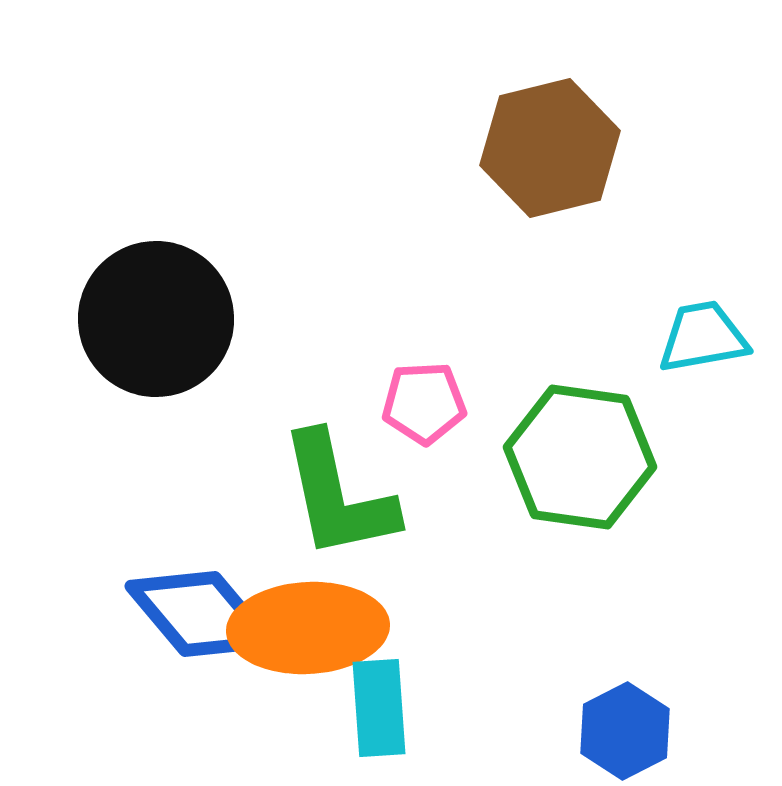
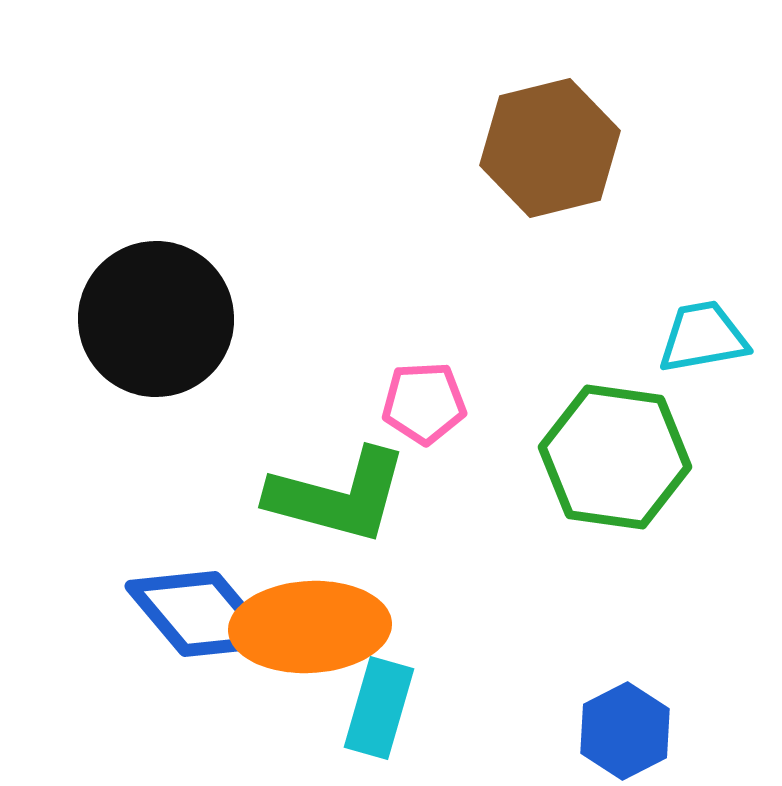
green hexagon: moved 35 px right
green L-shape: rotated 63 degrees counterclockwise
orange ellipse: moved 2 px right, 1 px up
cyan rectangle: rotated 20 degrees clockwise
